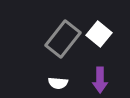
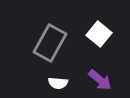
gray rectangle: moved 13 px left, 4 px down; rotated 9 degrees counterclockwise
purple arrow: rotated 50 degrees counterclockwise
